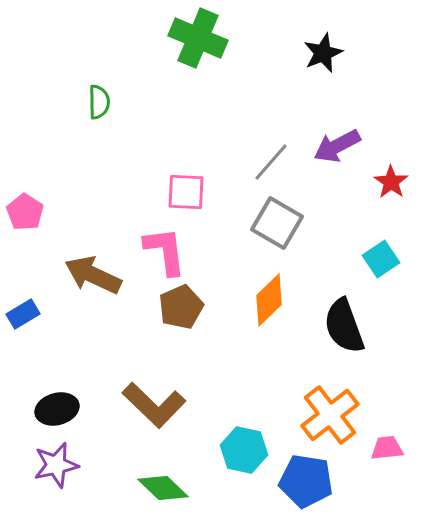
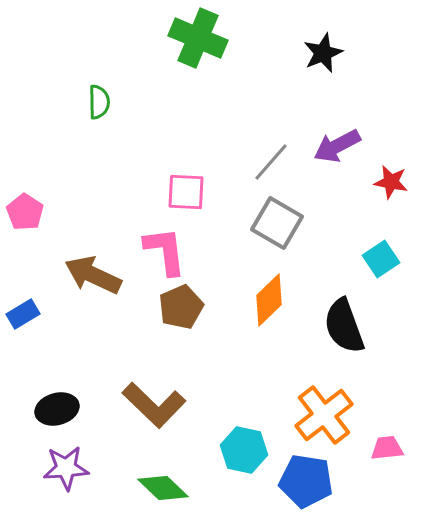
red star: rotated 24 degrees counterclockwise
orange cross: moved 6 px left
purple star: moved 10 px right, 3 px down; rotated 9 degrees clockwise
